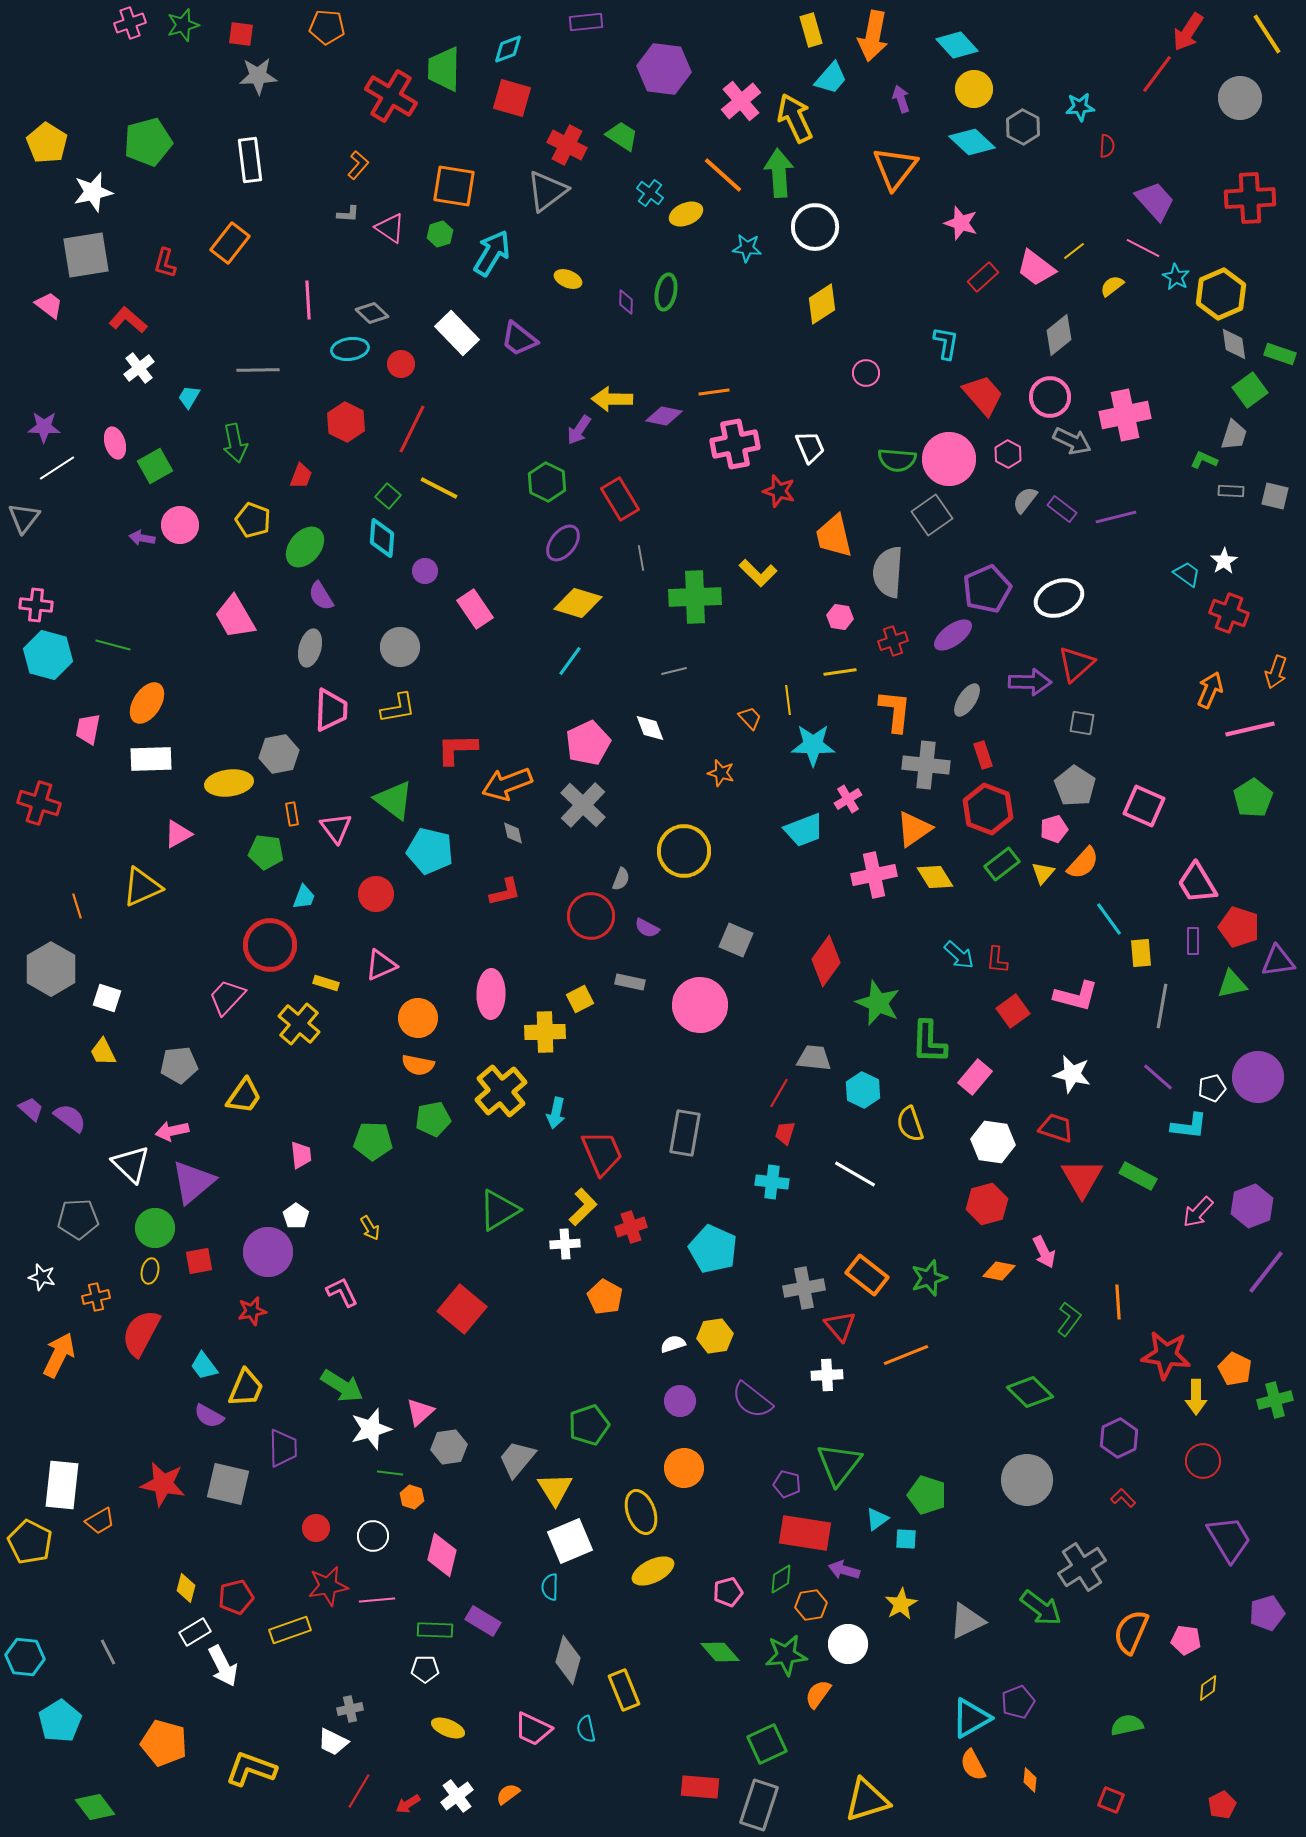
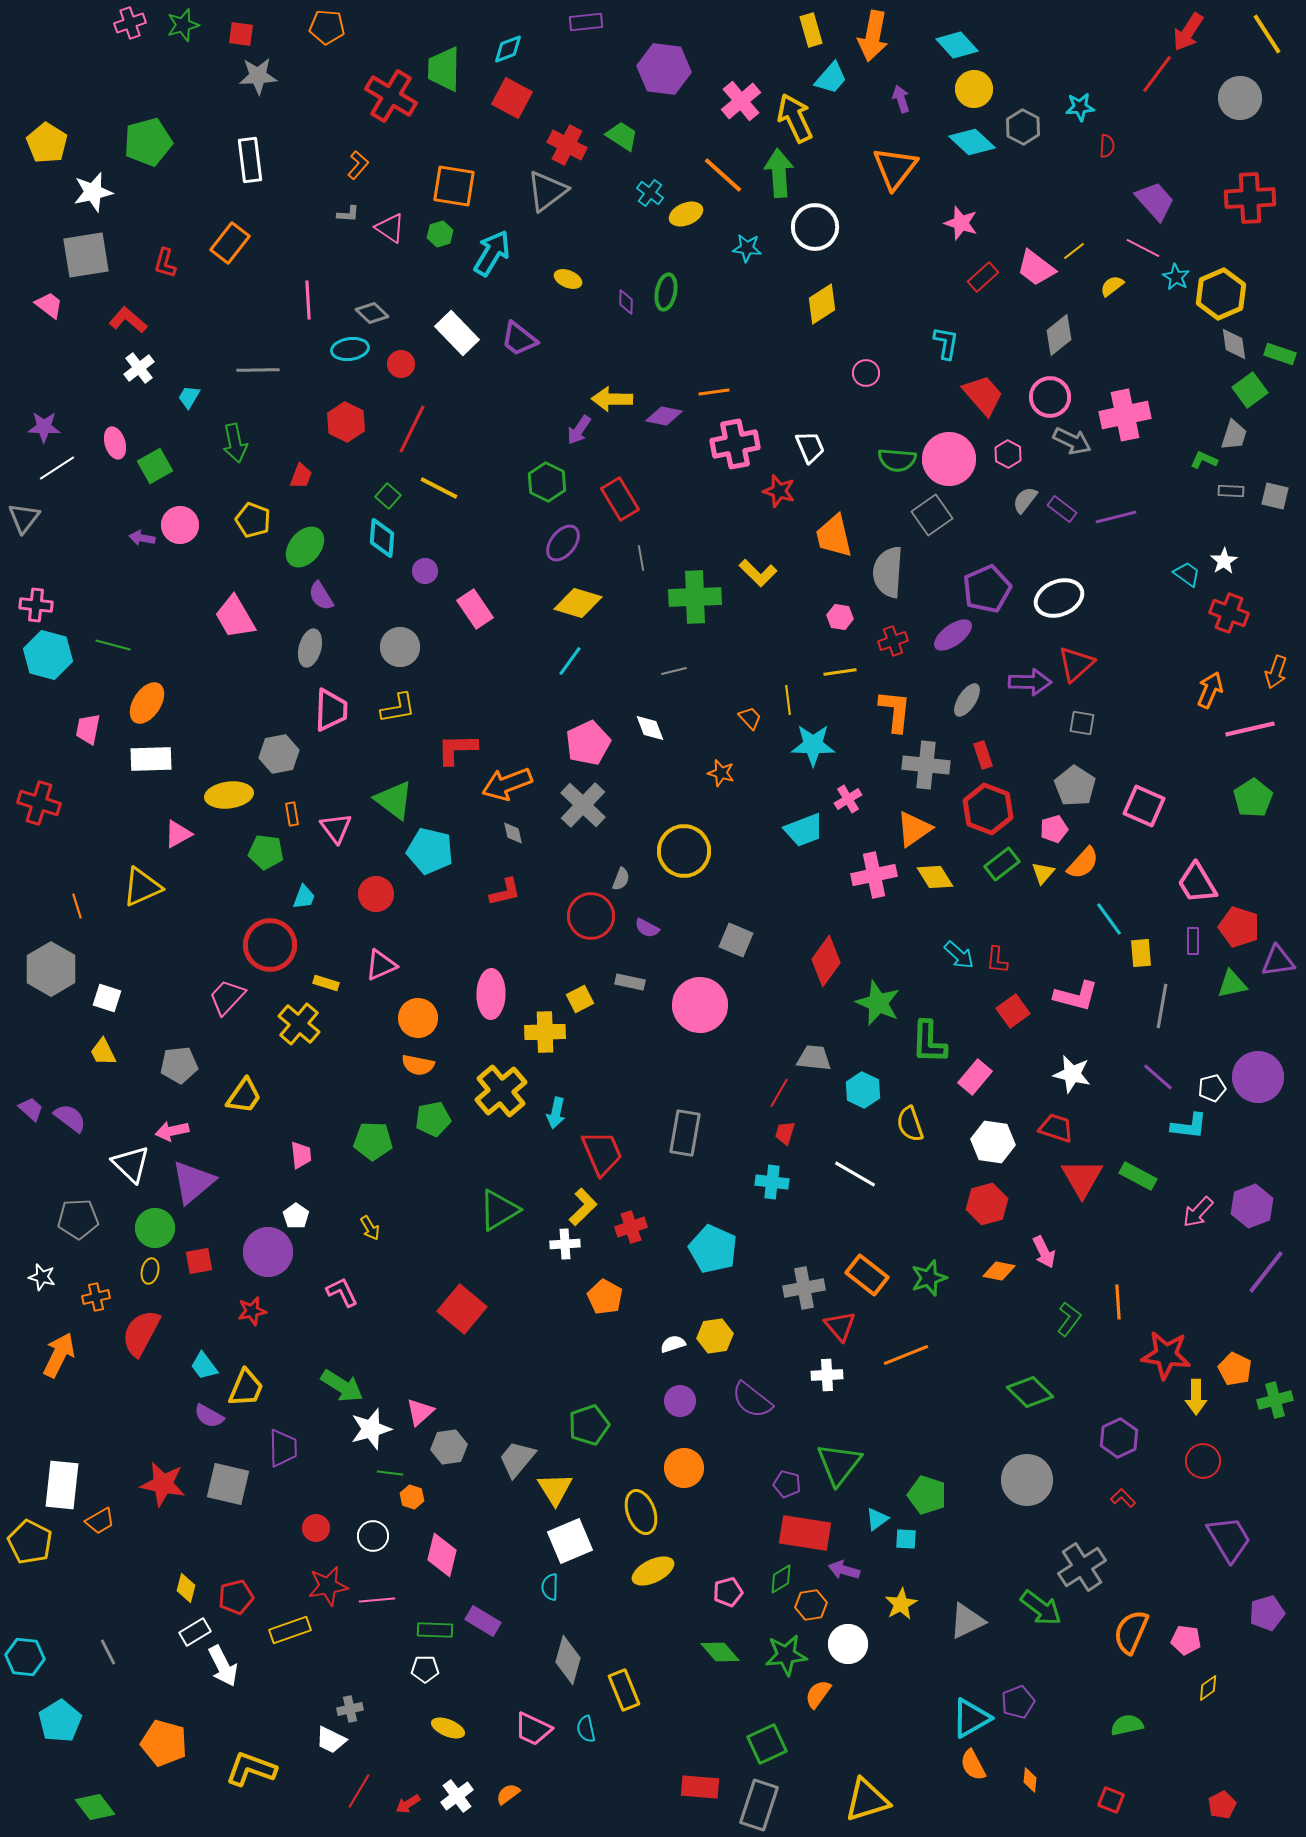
red square at (512, 98): rotated 12 degrees clockwise
yellow ellipse at (229, 783): moved 12 px down
white trapezoid at (333, 1742): moved 2 px left, 2 px up
